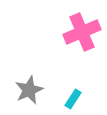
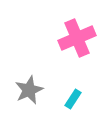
pink cross: moved 5 px left, 6 px down
